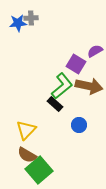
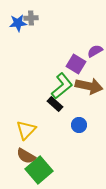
brown semicircle: moved 1 px left, 1 px down
